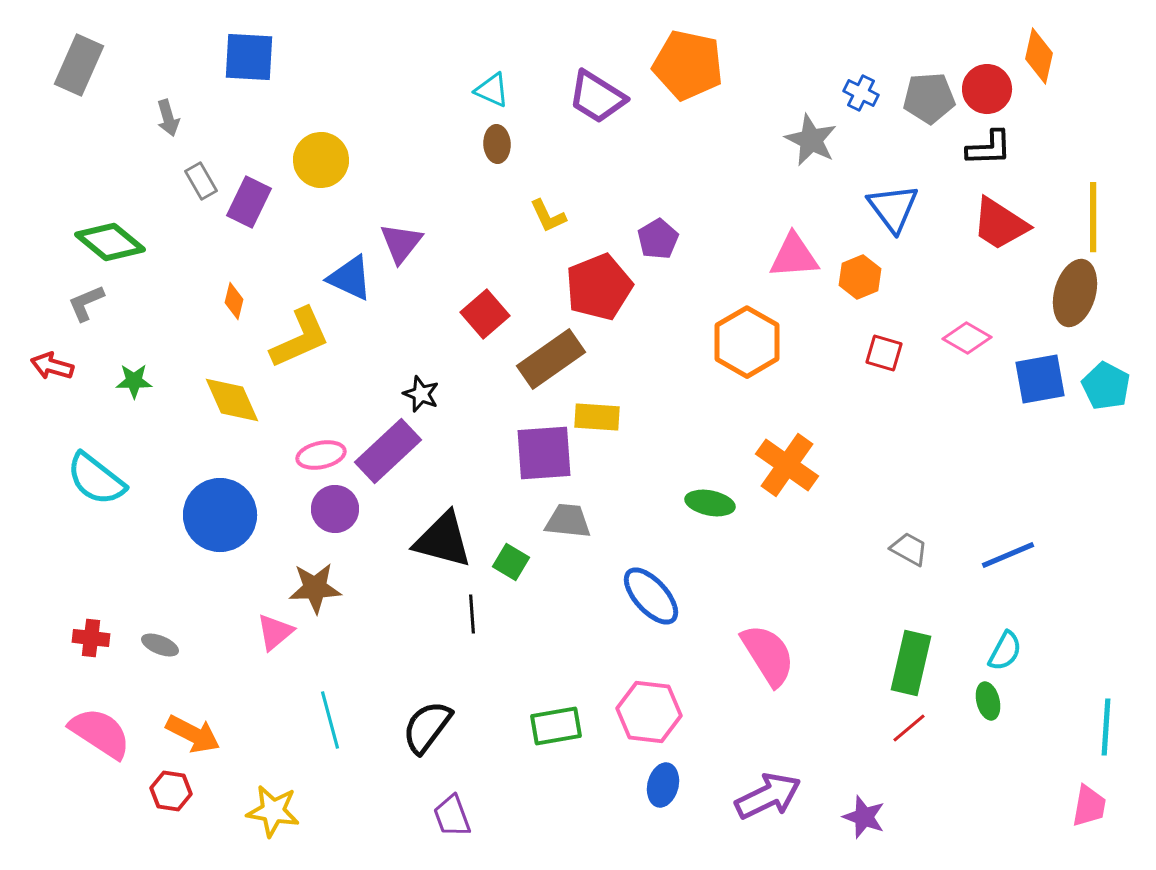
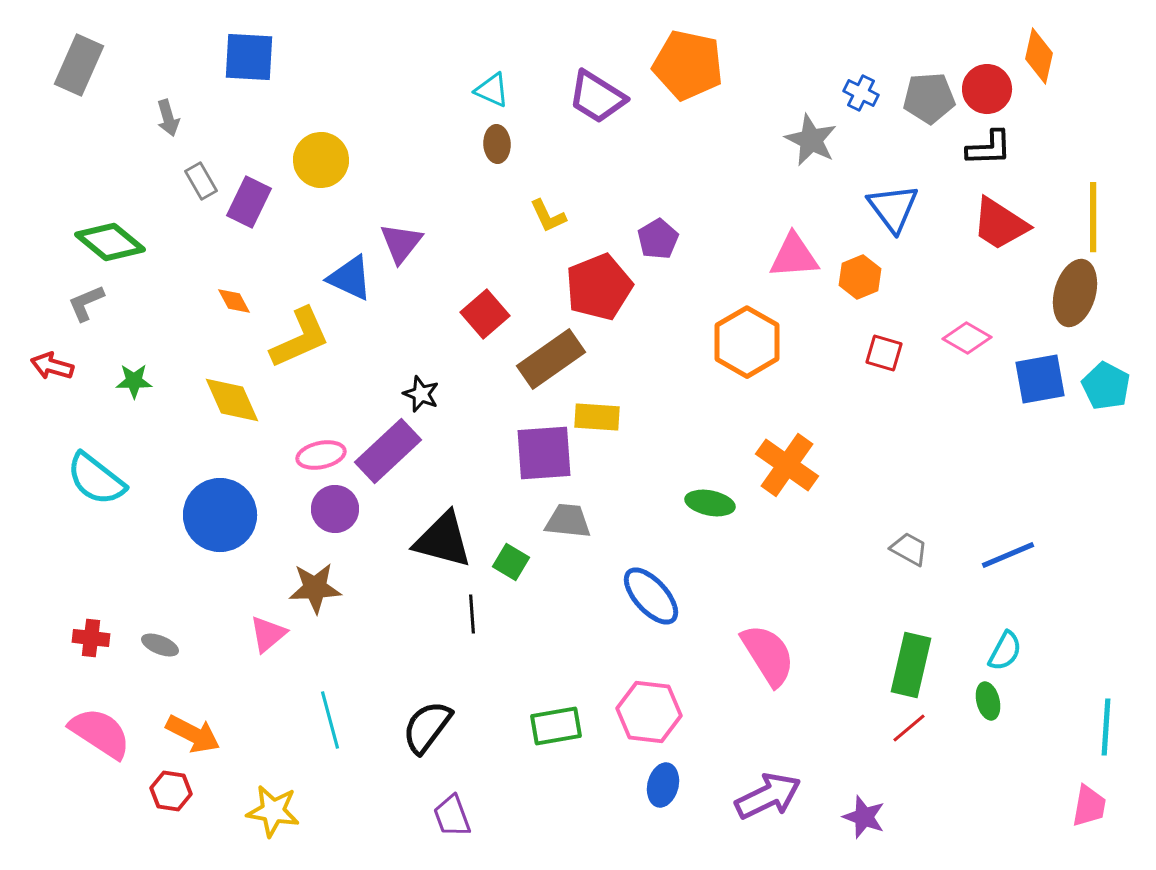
orange diamond at (234, 301): rotated 42 degrees counterclockwise
pink triangle at (275, 632): moved 7 px left, 2 px down
green rectangle at (911, 663): moved 2 px down
